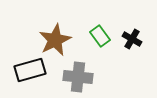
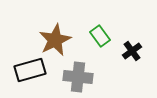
black cross: moved 12 px down; rotated 24 degrees clockwise
